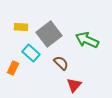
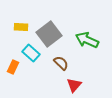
orange rectangle: moved 1 px up
